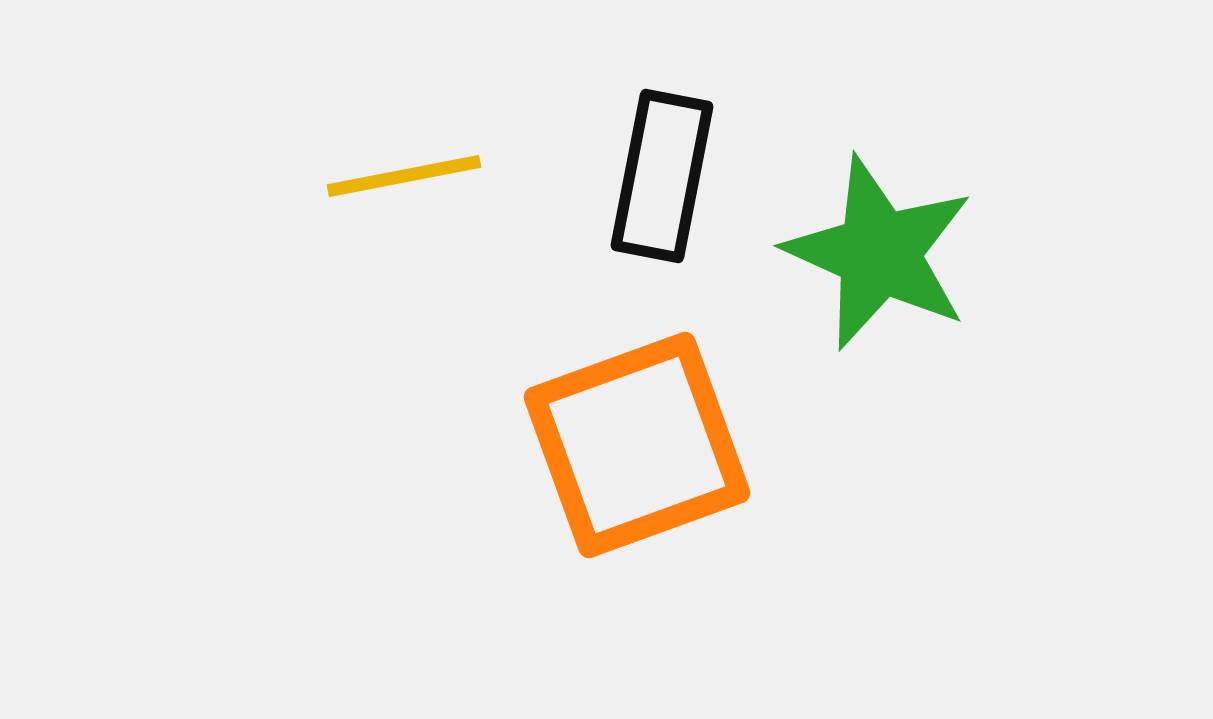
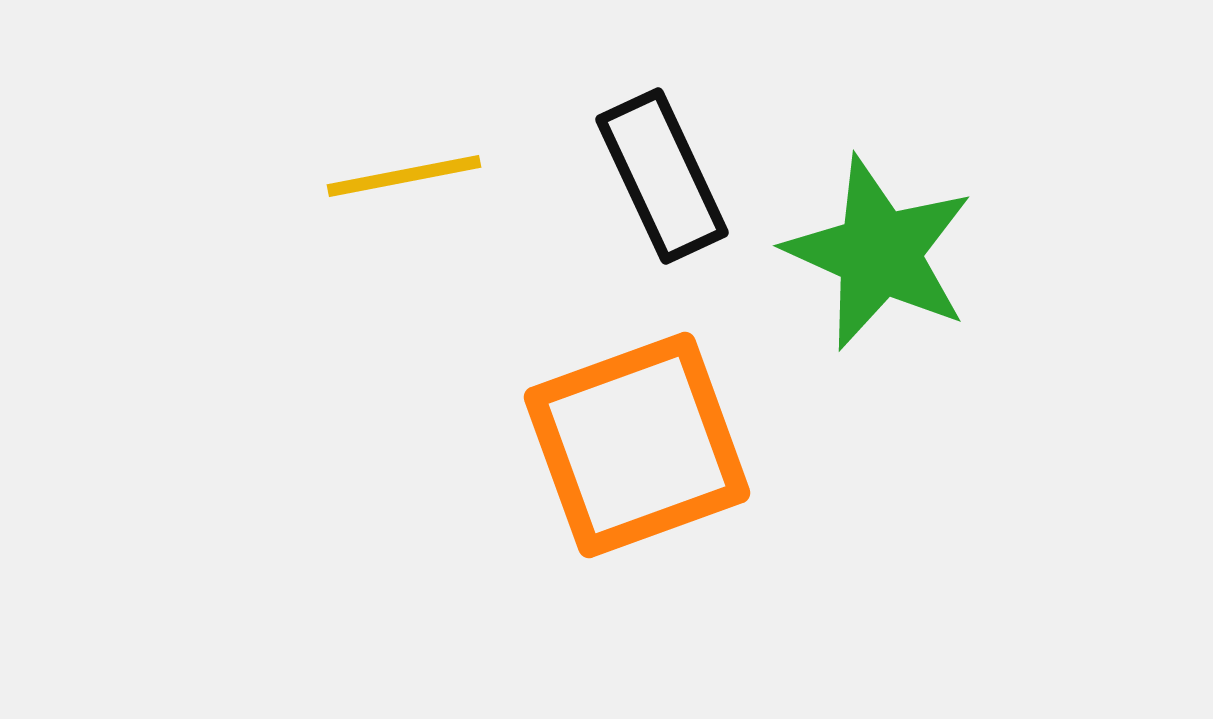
black rectangle: rotated 36 degrees counterclockwise
